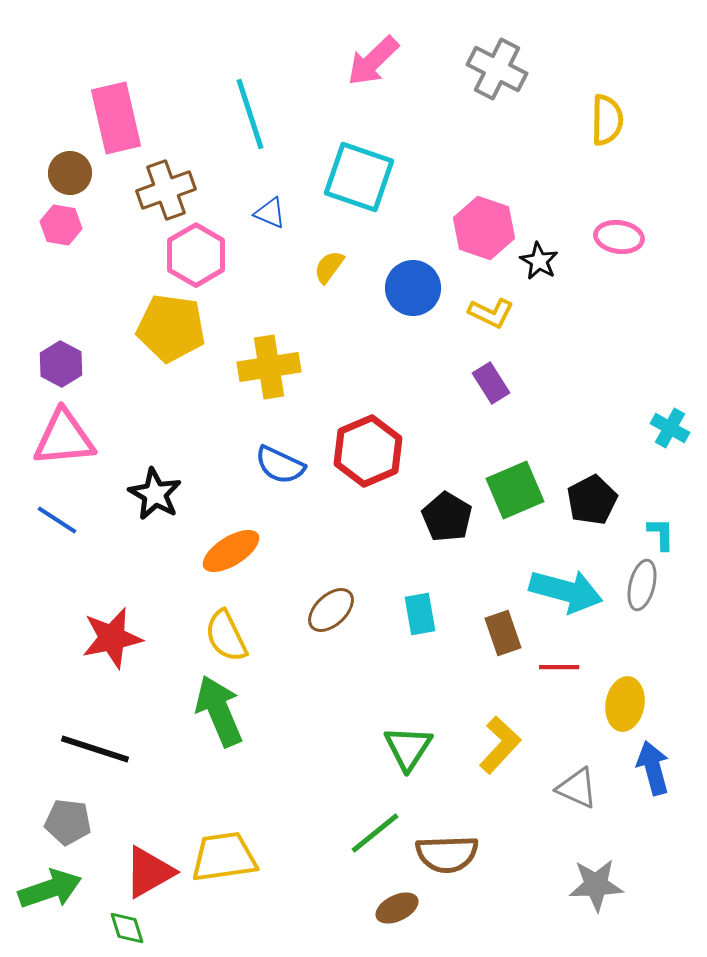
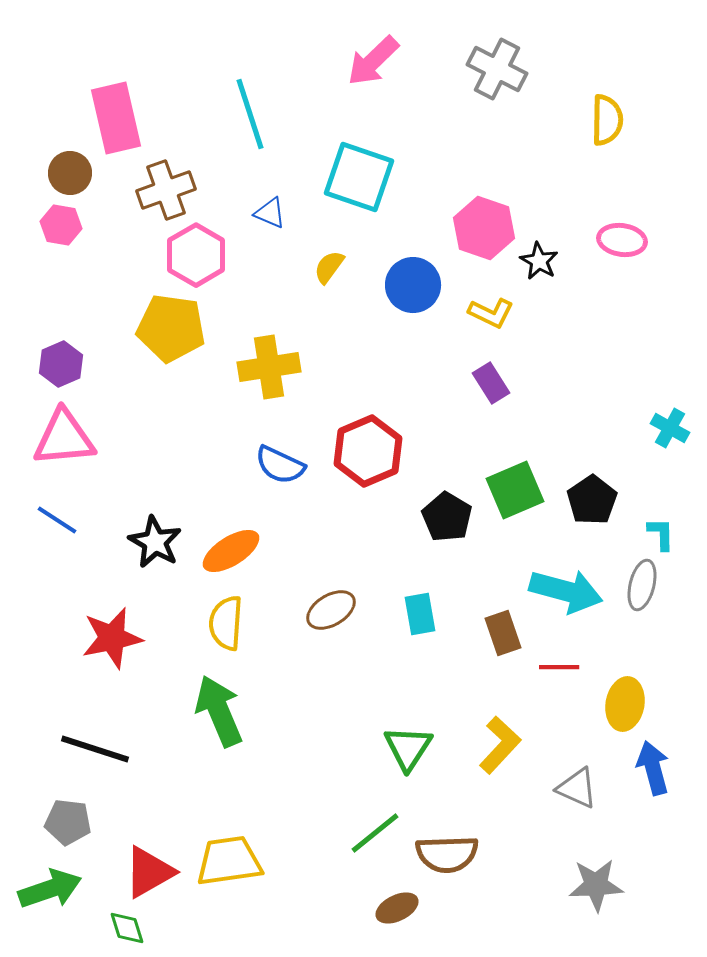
pink ellipse at (619, 237): moved 3 px right, 3 px down
blue circle at (413, 288): moved 3 px up
purple hexagon at (61, 364): rotated 9 degrees clockwise
black star at (155, 494): moved 48 px down
black pentagon at (592, 500): rotated 6 degrees counterclockwise
brown ellipse at (331, 610): rotated 12 degrees clockwise
yellow semicircle at (226, 636): moved 13 px up; rotated 30 degrees clockwise
yellow trapezoid at (224, 857): moved 5 px right, 4 px down
